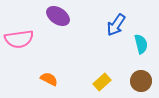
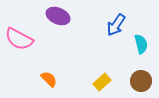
purple ellipse: rotated 10 degrees counterclockwise
pink semicircle: rotated 36 degrees clockwise
orange semicircle: rotated 18 degrees clockwise
